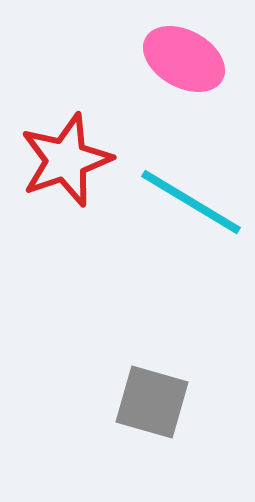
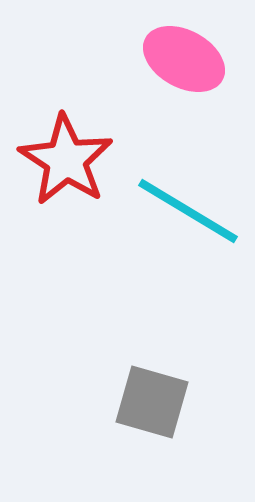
red star: rotated 20 degrees counterclockwise
cyan line: moved 3 px left, 9 px down
